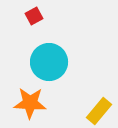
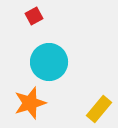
orange star: rotated 20 degrees counterclockwise
yellow rectangle: moved 2 px up
